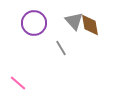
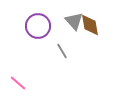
purple circle: moved 4 px right, 3 px down
gray line: moved 1 px right, 3 px down
